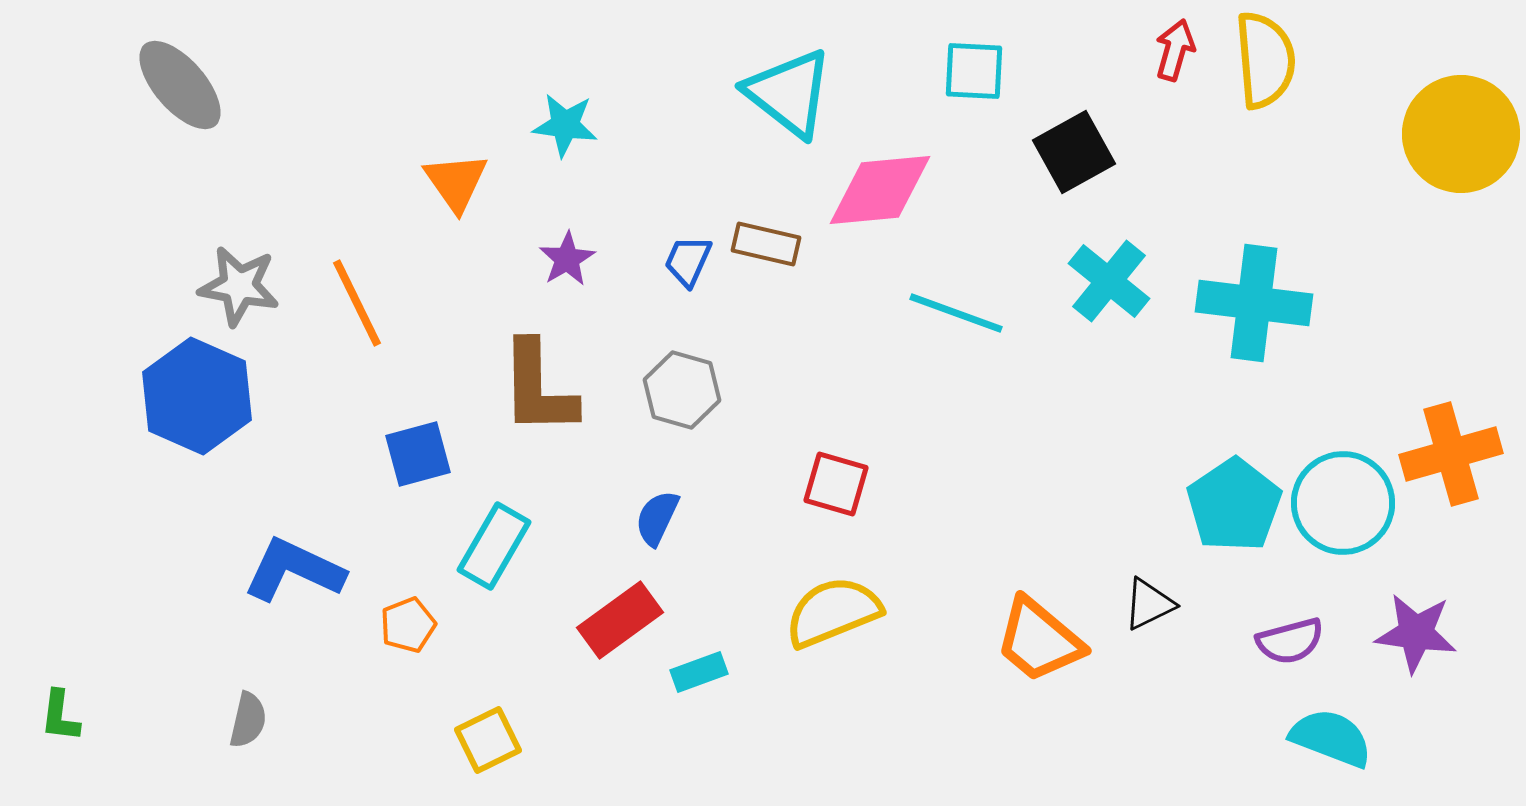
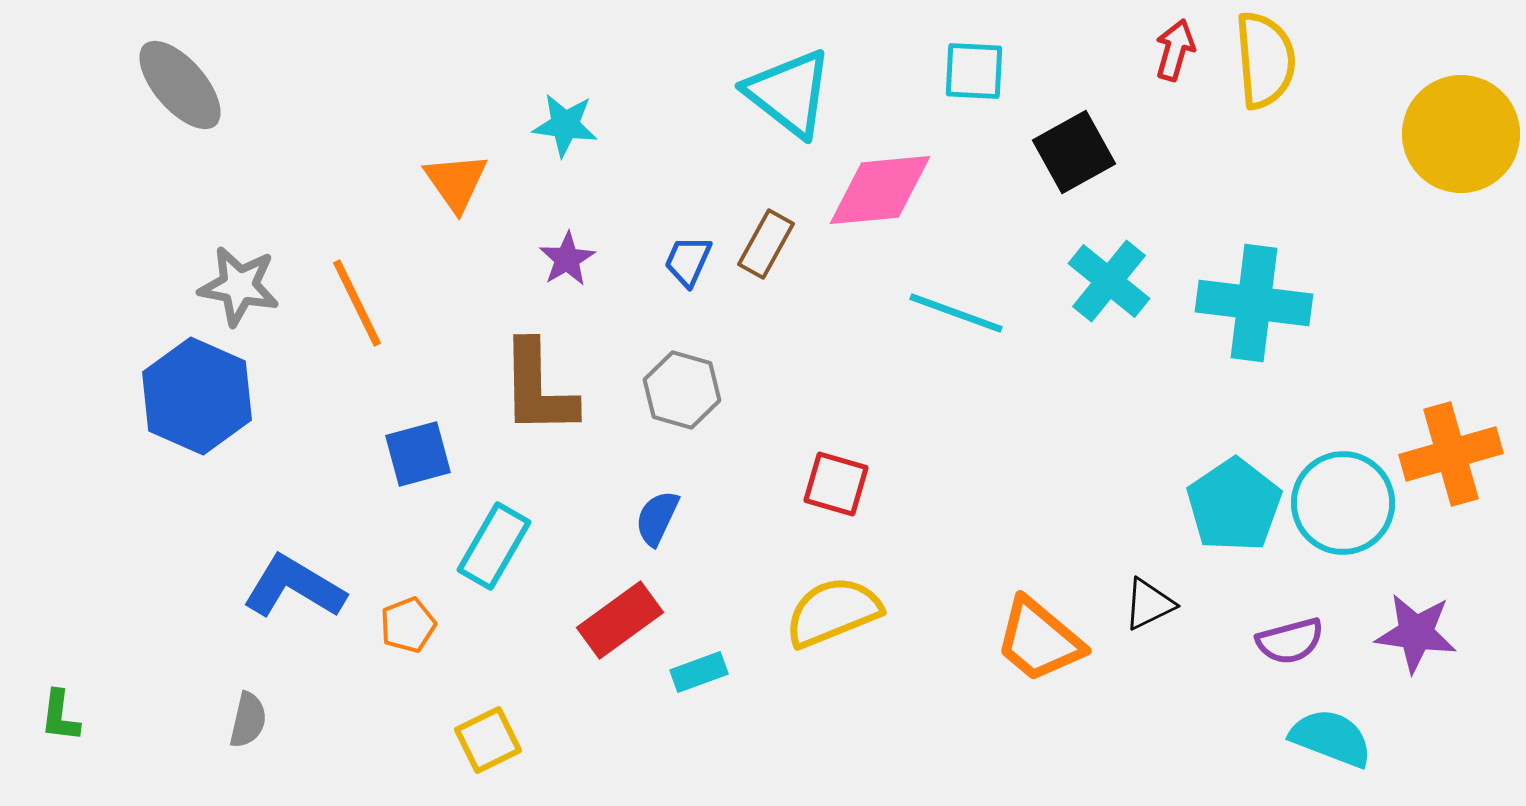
brown rectangle at (766, 244): rotated 74 degrees counterclockwise
blue L-shape at (294, 570): moved 17 px down; rotated 6 degrees clockwise
